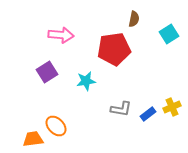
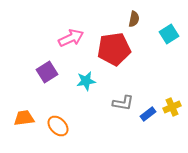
pink arrow: moved 10 px right, 3 px down; rotated 30 degrees counterclockwise
gray L-shape: moved 2 px right, 6 px up
orange ellipse: moved 2 px right
orange trapezoid: moved 9 px left, 21 px up
